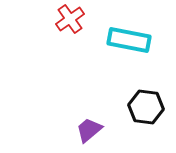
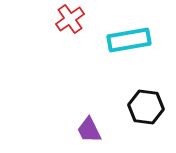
cyan rectangle: rotated 21 degrees counterclockwise
purple trapezoid: rotated 76 degrees counterclockwise
